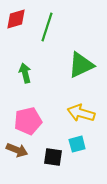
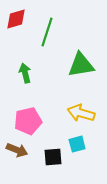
green line: moved 5 px down
green triangle: rotated 16 degrees clockwise
black square: rotated 12 degrees counterclockwise
